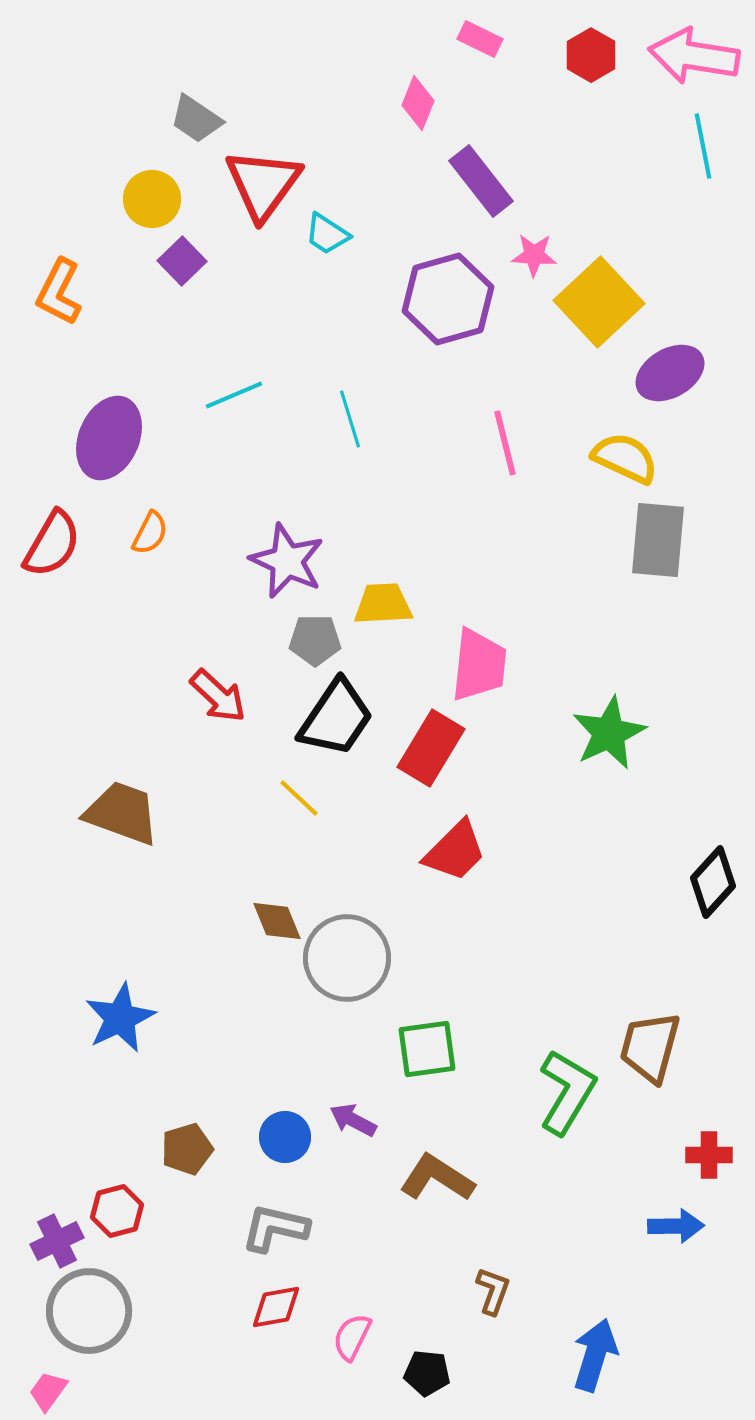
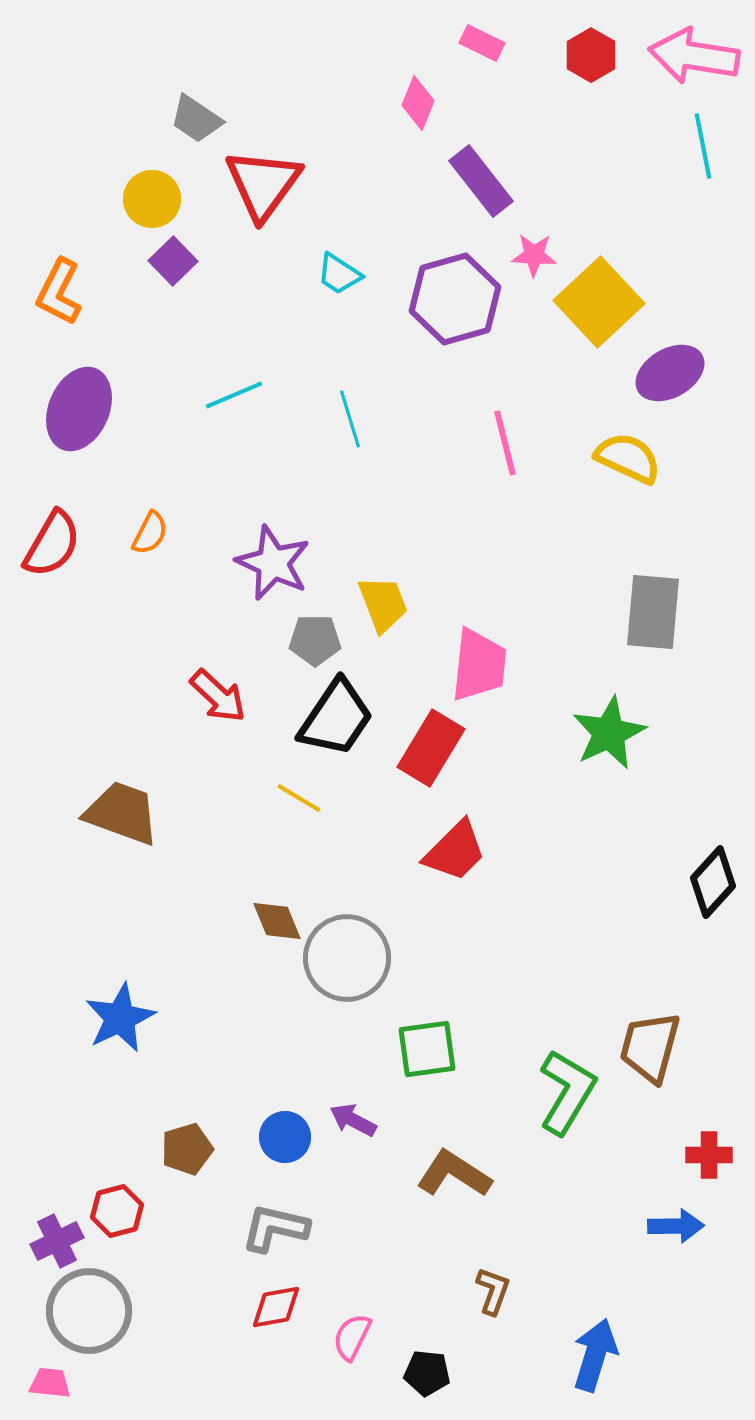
pink rectangle at (480, 39): moved 2 px right, 4 px down
cyan trapezoid at (327, 234): moved 12 px right, 40 px down
purple square at (182, 261): moved 9 px left
purple hexagon at (448, 299): moved 7 px right
purple ellipse at (109, 438): moved 30 px left, 29 px up
yellow semicircle at (625, 458): moved 3 px right
gray rectangle at (658, 540): moved 5 px left, 72 px down
purple star at (287, 561): moved 14 px left, 2 px down
yellow trapezoid at (383, 604): rotated 72 degrees clockwise
yellow line at (299, 798): rotated 12 degrees counterclockwise
brown L-shape at (437, 1178): moved 17 px right, 4 px up
pink trapezoid at (48, 1391): moved 2 px right, 8 px up; rotated 60 degrees clockwise
